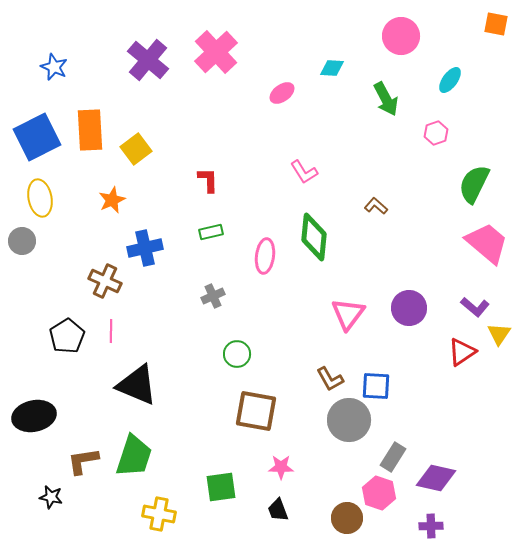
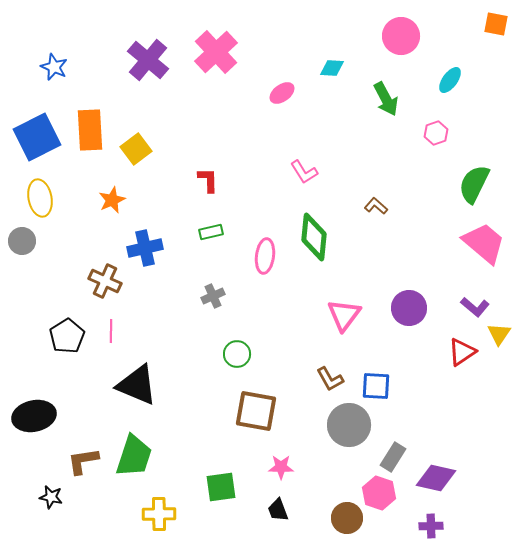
pink trapezoid at (487, 243): moved 3 px left
pink triangle at (348, 314): moved 4 px left, 1 px down
gray circle at (349, 420): moved 5 px down
yellow cross at (159, 514): rotated 12 degrees counterclockwise
